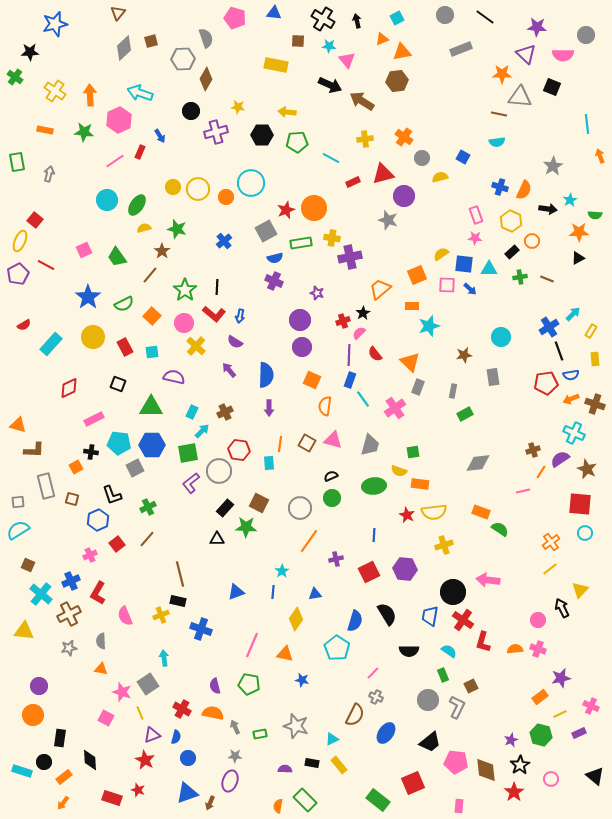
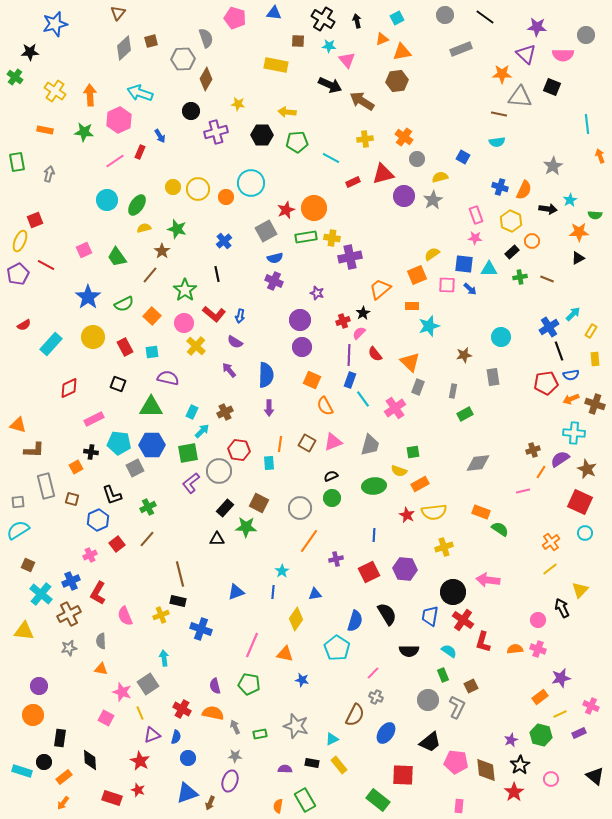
yellow star at (238, 107): moved 3 px up
gray circle at (422, 158): moved 5 px left, 1 px down
red square at (35, 220): rotated 28 degrees clockwise
gray star at (388, 220): moved 45 px right, 20 px up; rotated 24 degrees clockwise
green rectangle at (301, 243): moved 5 px right, 6 px up
yellow semicircle at (441, 254): moved 9 px left
black line at (217, 287): moved 13 px up; rotated 14 degrees counterclockwise
purple semicircle at (174, 377): moved 6 px left, 1 px down
orange semicircle at (325, 406): rotated 36 degrees counterclockwise
cyan cross at (574, 433): rotated 20 degrees counterclockwise
pink triangle at (333, 440): moved 2 px down; rotated 36 degrees counterclockwise
orange rectangle at (420, 484): rotated 36 degrees counterclockwise
red square at (580, 504): moved 2 px up; rotated 20 degrees clockwise
yellow cross at (444, 545): moved 2 px down
red star at (145, 760): moved 5 px left, 1 px down
red square at (413, 783): moved 10 px left, 8 px up; rotated 25 degrees clockwise
green rectangle at (305, 800): rotated 15 degrees clockwise
